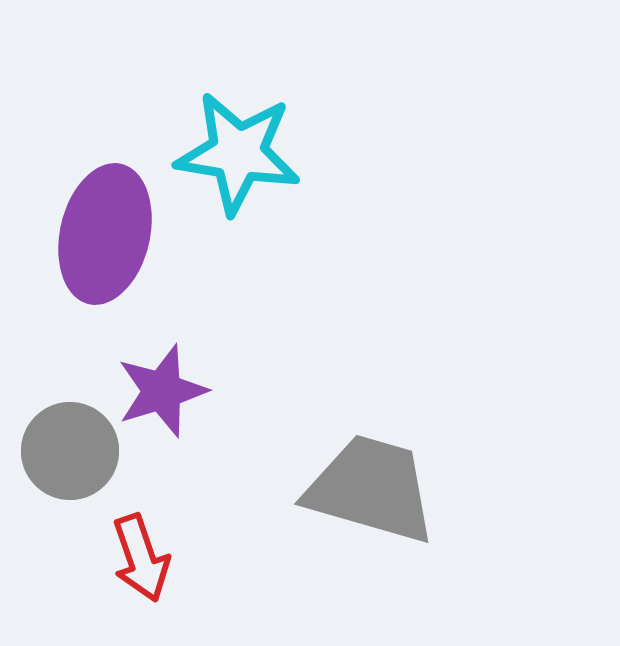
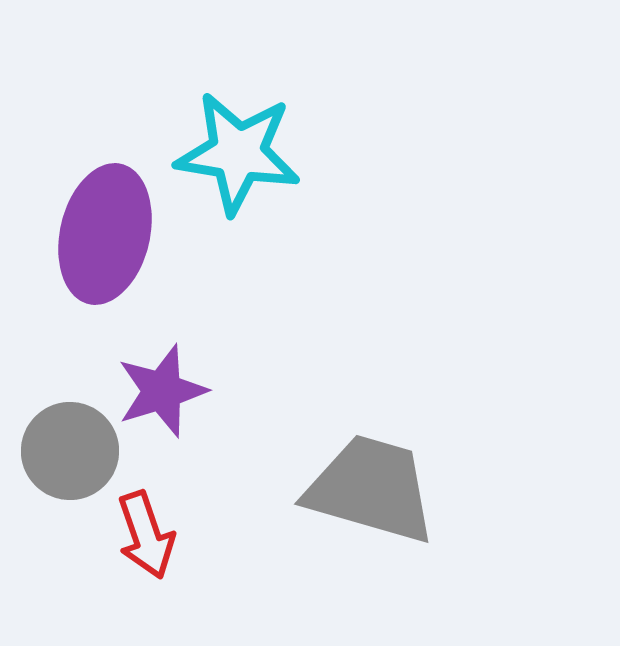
red arrow: moved 5 px right, 23 px up
